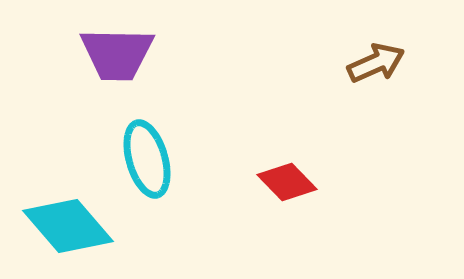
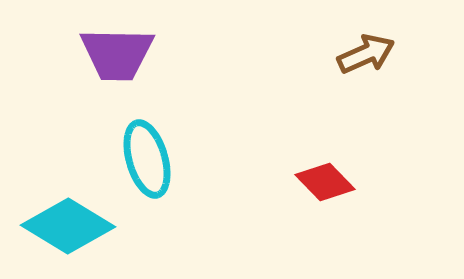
brown arrow: moved 10 px left, 9 px up
red diamond: moved 38 px right
cyan diamond: rotated 18 degrees counterclockwise
